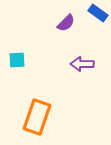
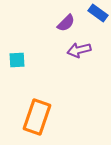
purple arrow: moved 3 px left, 14 px up; rotated 15 degrees counterclockwise
